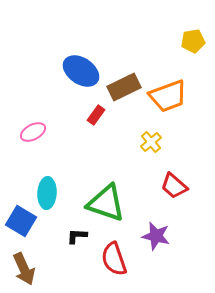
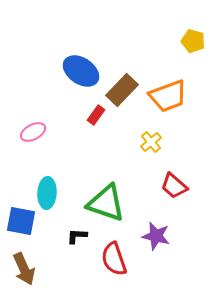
yellow pentagon: rotated 25 degrees clockwise
brown rectangle: moved 2 px left, 3 px down; rotated 20 degrees counterclockwise
blue square: rotated 20 degrees counterclockwise
